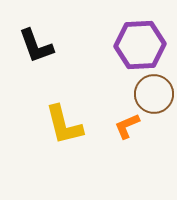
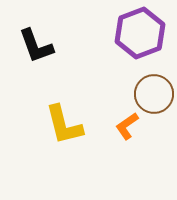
purple hexagon: moved 12 px up; rotated 18 degrees counterclockwise
orange L-shape: rotated 12 degrees counterclockwise
